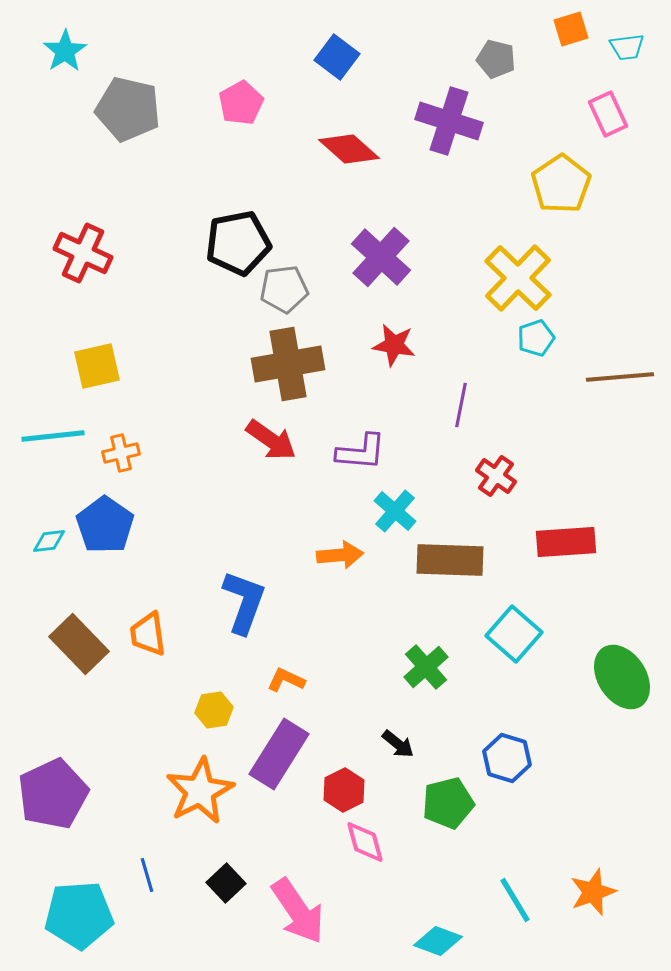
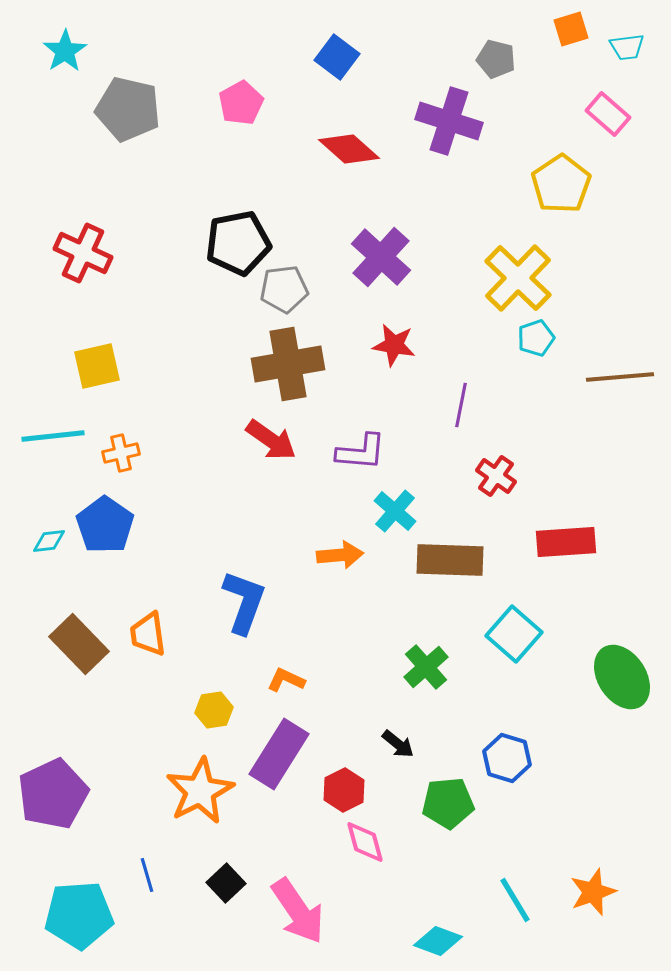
pink rectangle at (608, 114): rotated 24 degrees counterclockwise
green pentagon at (448, 803): rotated 9 degrees clockwise
